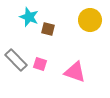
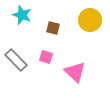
cyan star: moved 7 px left, 2 px up
brown square: moved 5 px right, 1 px up
pink square: moved 6 px right, 7 px up
pink triangle: rotated 25 degrees clockwise
